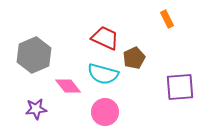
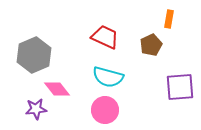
orange rectangle: moved 2 px right; rotated 36 degrees clockwise
red trapezoid: moved 1 px up
brown pentagon: moved 17 px right, 13 px up
cyan semicircle: moved 5 px right, 3 px down
pink diamond: moved 11 px left, 3 px down
pink circle: moved 2 px up
